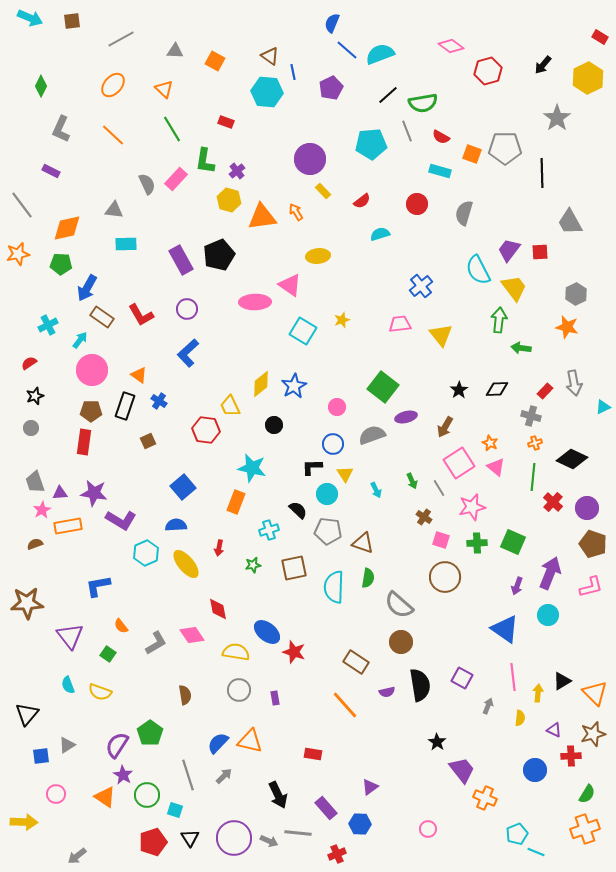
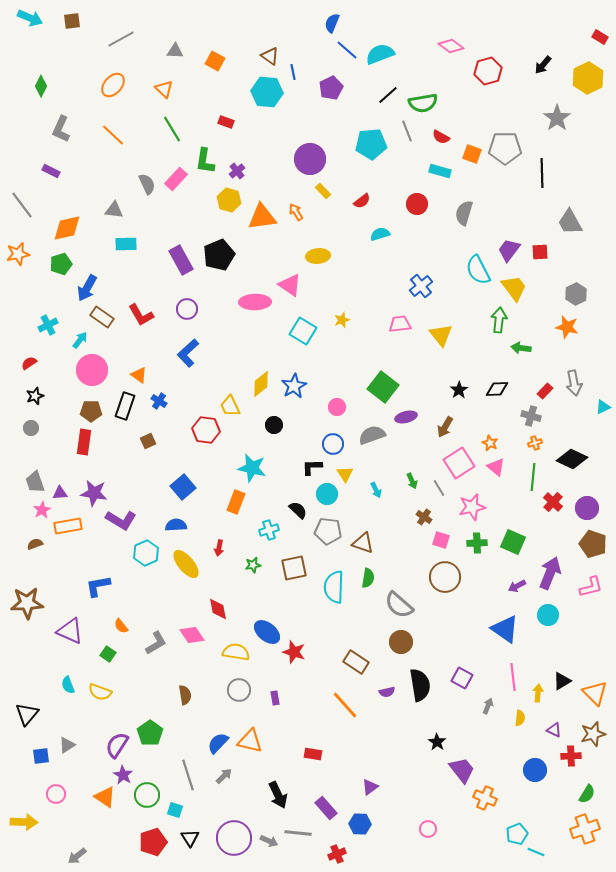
green pentagon at (61, 264): rotated 20 degrees counterclockwise
purple arrow at (517, 586): rotated 42 degrees clockwise
purple triangle at (70, 636): moved 5 px up; rotated 28 degrees counterclockwise
